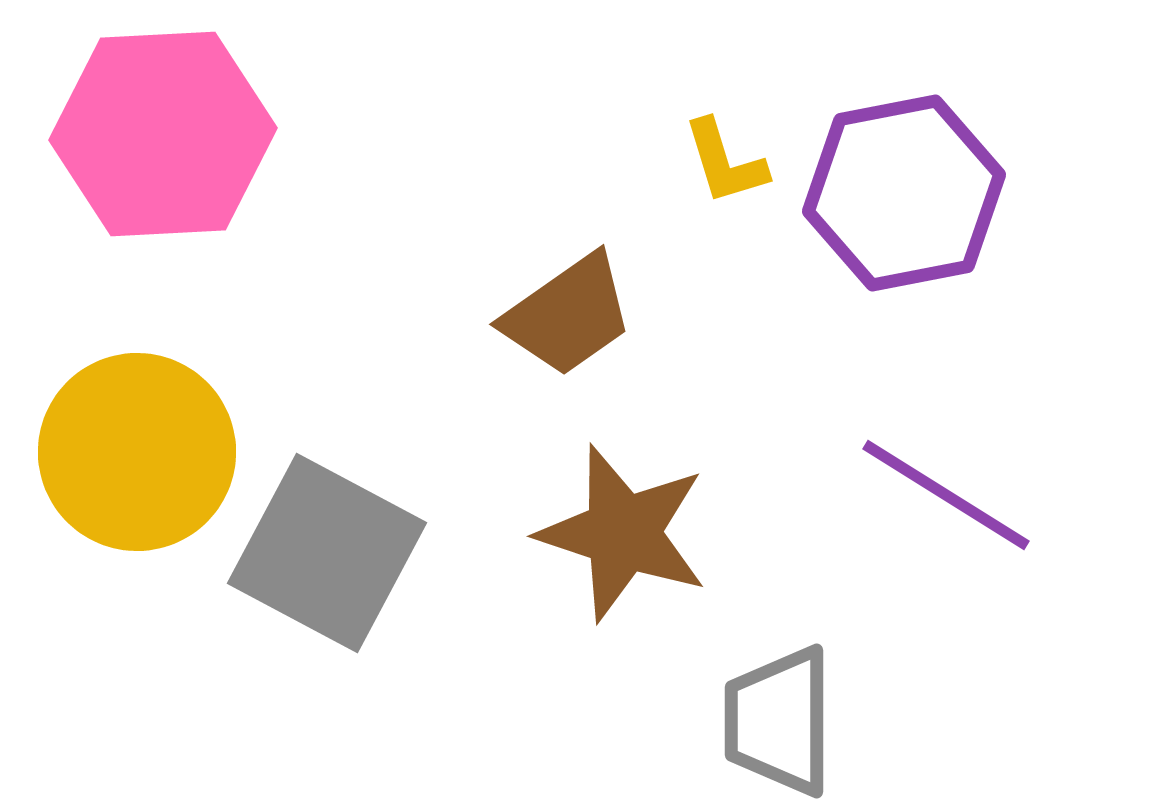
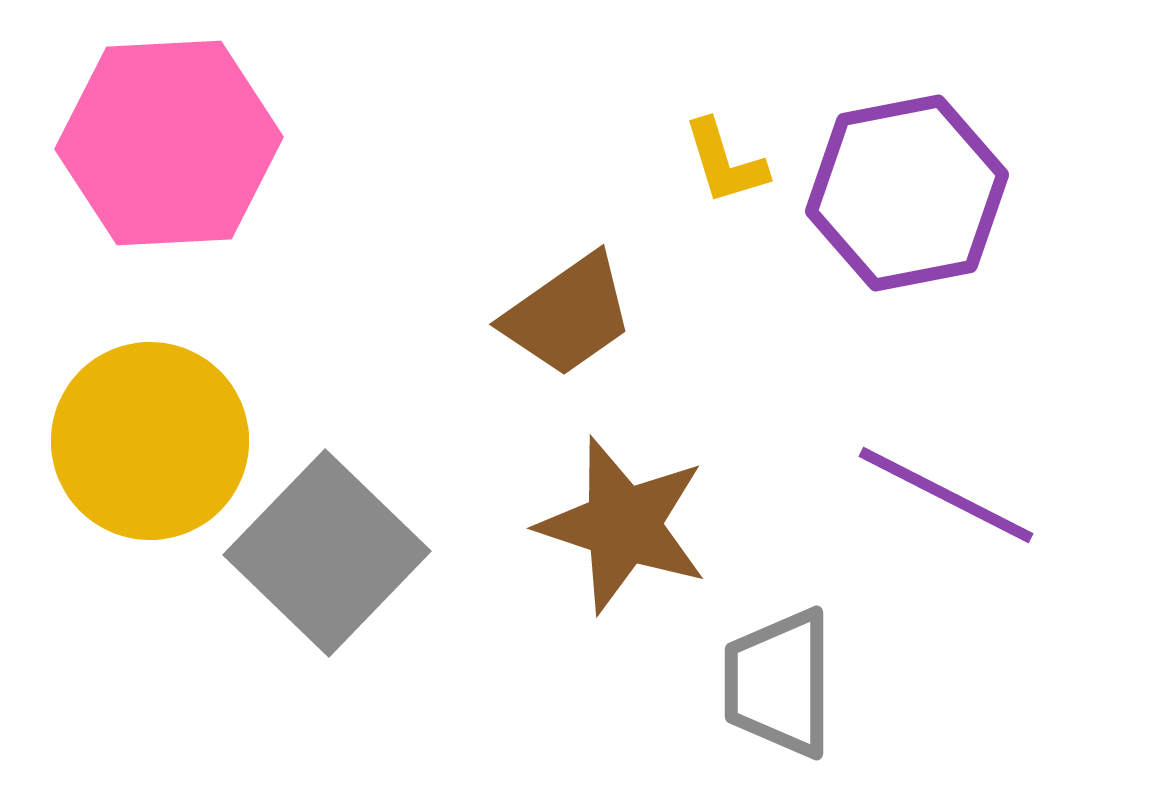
pink hexagon: moved 6 px right, 9 px down
purple hexagon: moved 3 px right
yellow circle: moved 13 px right, 11 px up
purple line: rotated 5 degrees counterclockwise
brown star: moved 8 px up
gray square: rotated 16 degrees clockwise
gray trapezoid: moved 38 px up
